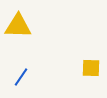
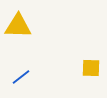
blue line: rotated 18 degrees clockwise
